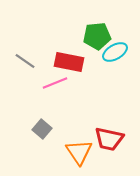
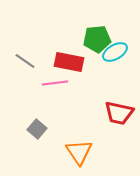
green pentagon: moved 3 px down
pink line: rotated 15 degrees clockwise
gray square: moved 5 px left
red trapezoid: moved 10 px right, 26 px up
